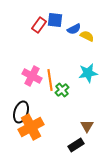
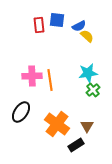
blue square: moved 2 px right
red rectangle: rotated 42 degrees counterclockwise
blue semicircle: moved 5 px right, 3 px up
yellow semicircle: rotated 16 degrees clockwise
pink cross: rotated 30 degrees counterclockwise
green cross: moved 31 px right
black ellipse: rotated 15 degrees clockwise
orange cross: moved 26 px right, 3 px up; rotated 25 degrees counterclockwise
